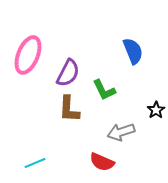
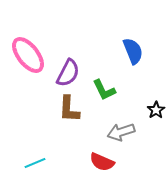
pink ellipse: rotated 60 degrees counterclockwise
